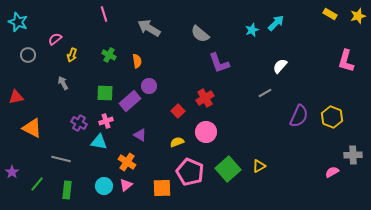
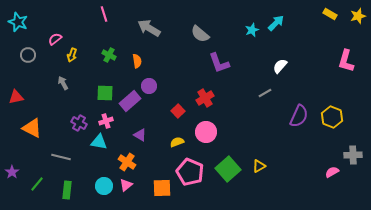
gray line at (61, 159): moved 2 px up
